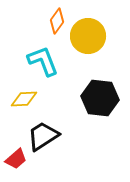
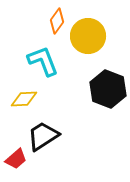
black hexagon: moved 8 px right, 9 px up; rotated 15 degrees clockwise
